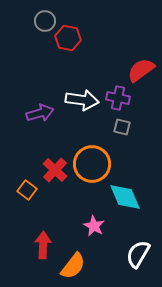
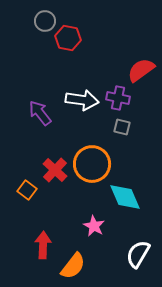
purple arrow: rotated 112 degrees counterclockwise
